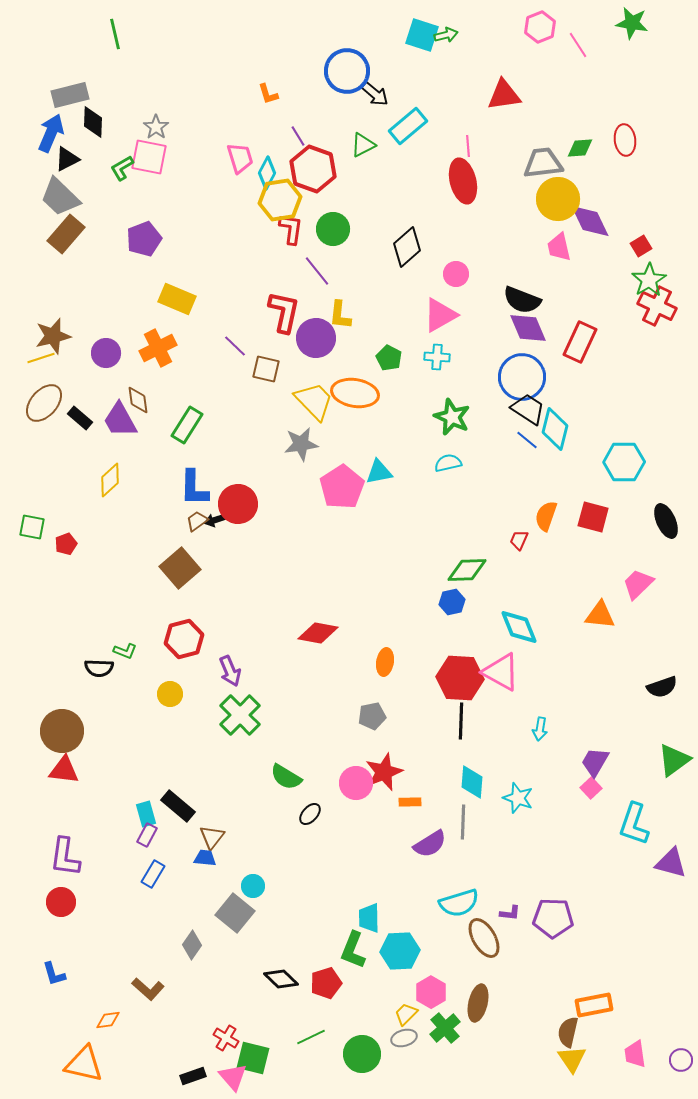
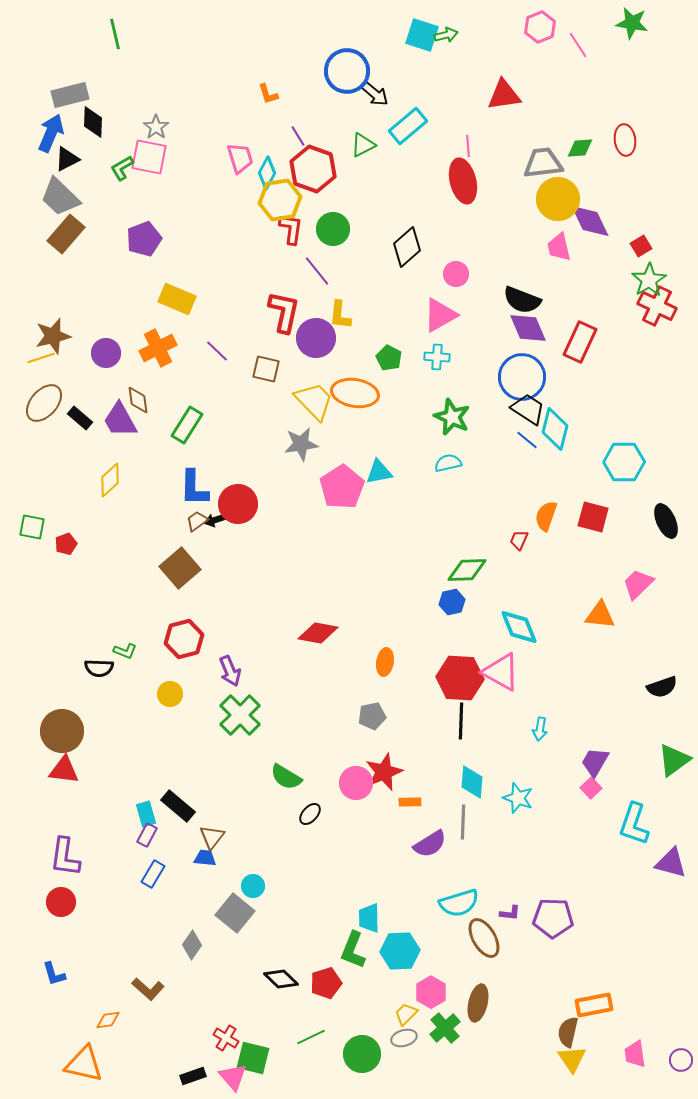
purple line at (235, 346): moved 18 px left, 5 px down
